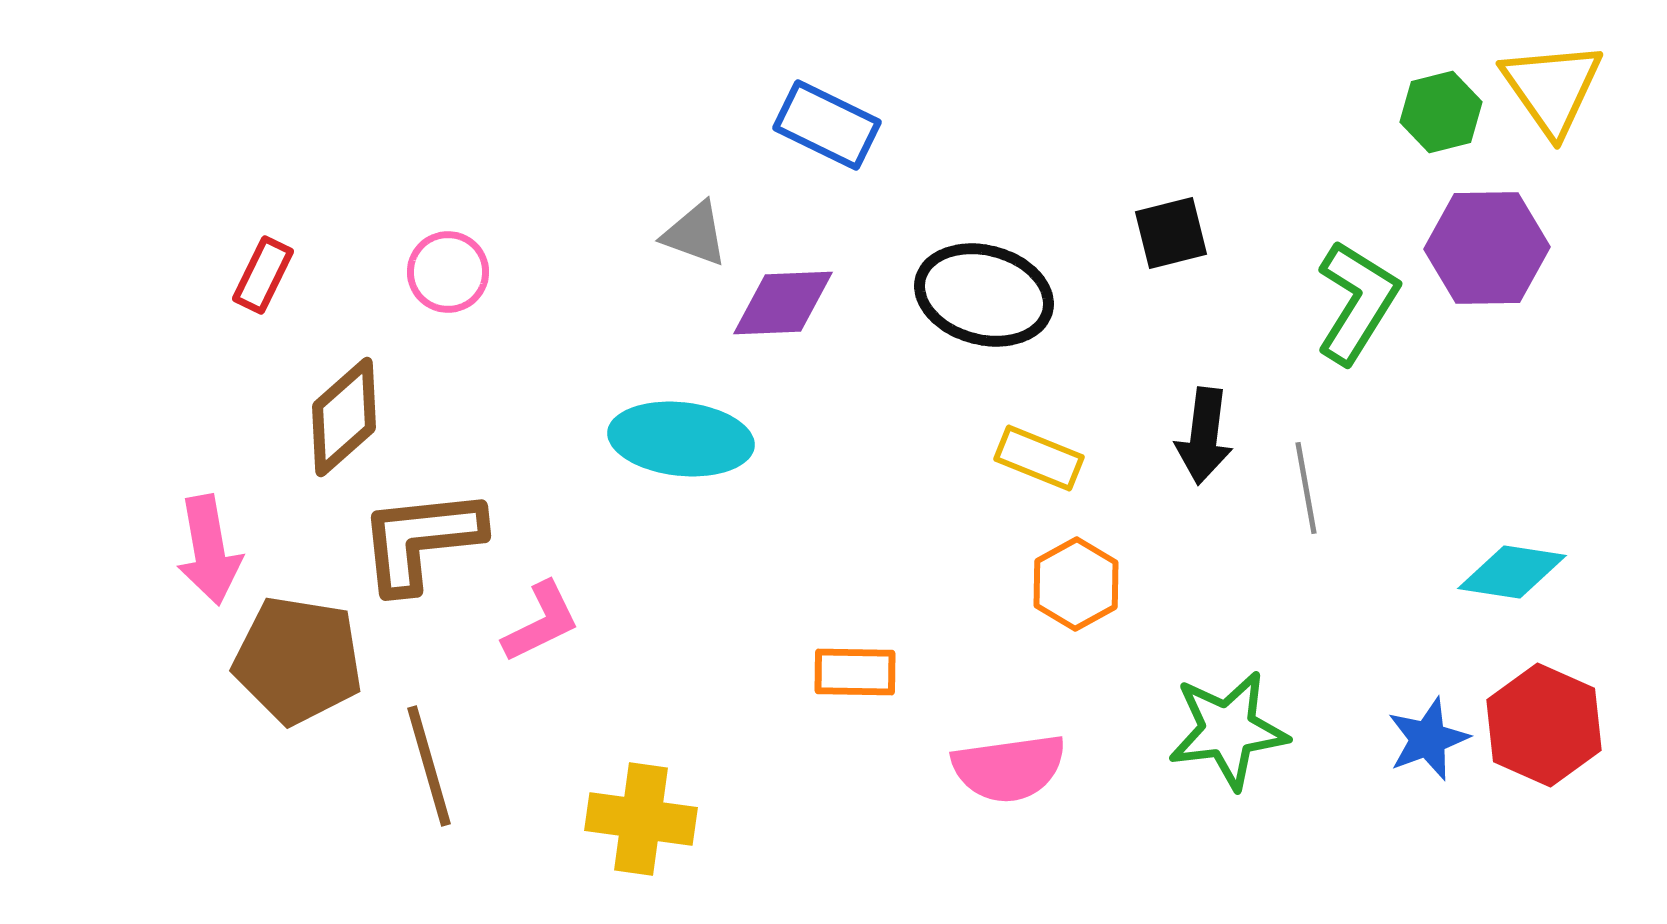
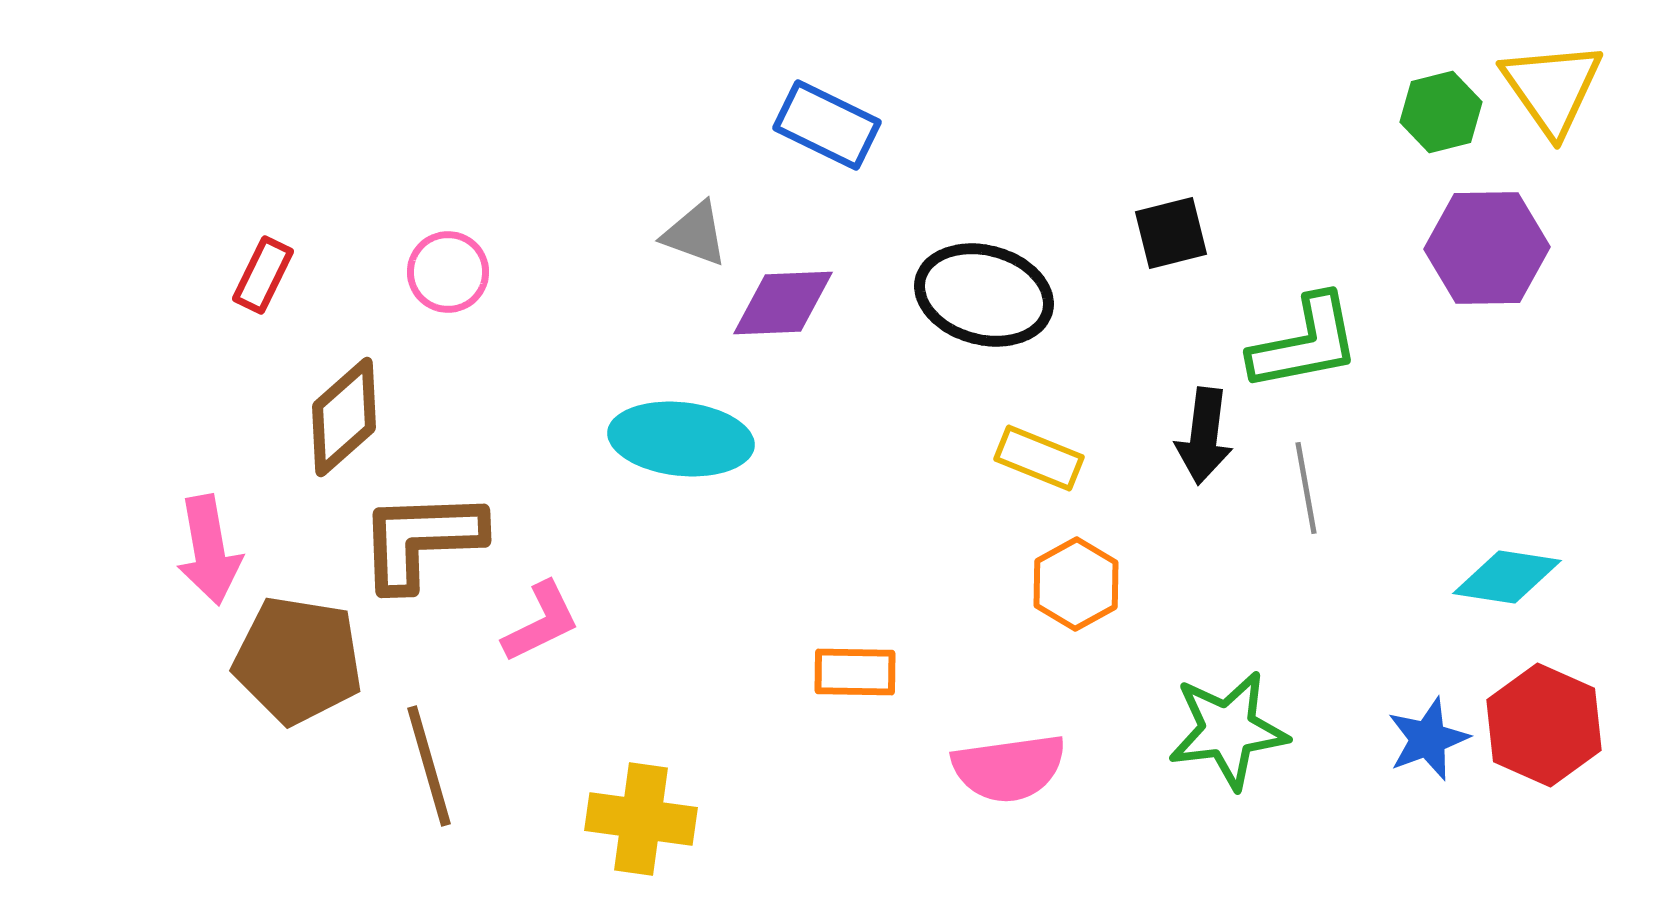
green L-shape: moved 52 px left, 41 px down; rotated 47 degrees clockwise
brown L-shape: rotated 4 degrees clockwise
cyan diamond: moved 5 px left, 5 px down
